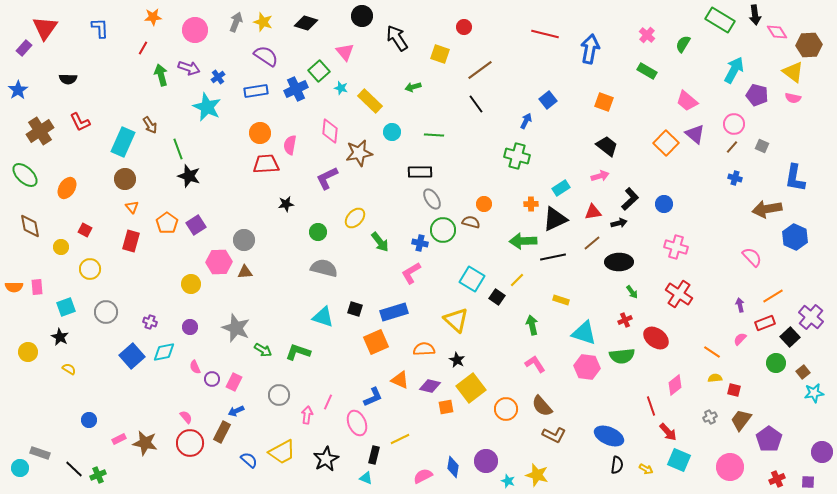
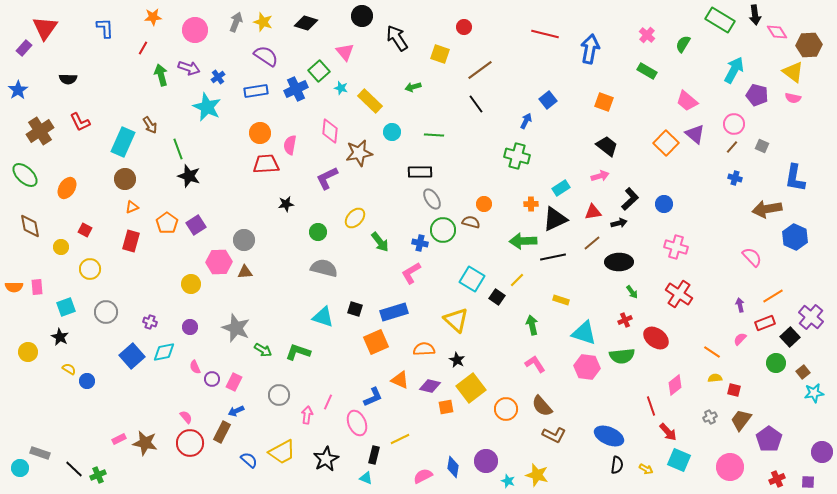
blue L-shape at (100, 28): moved 5 px right
orange triangle at (132, 207): rotated 48 degrees clockwise
blue circle at (89, 420): moved 2 px left, 39 px up
